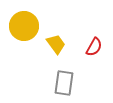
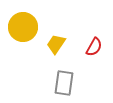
yellow circle: moved 1 px left, 1 px down
yellow trapezoid: rotated 110 degrees counterclockwise
